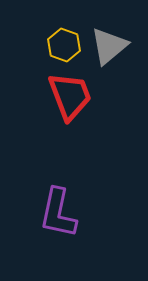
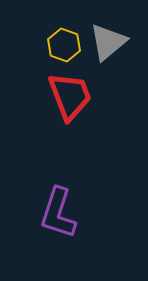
gray triangle: moved 1 px left, 4 px up
purple L-shape: rotated 6 degrees clockwise
